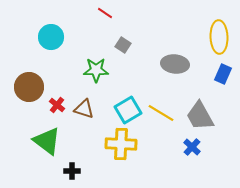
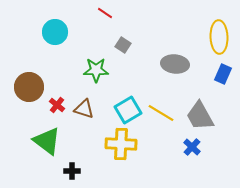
cyan circle: moved 4 px right, 5 px up
